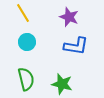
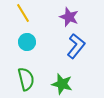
blue L-shape: rotated 60 degrees counterclockwise
